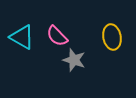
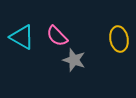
yellow ellipse: moved 7 px right, 2 px down
